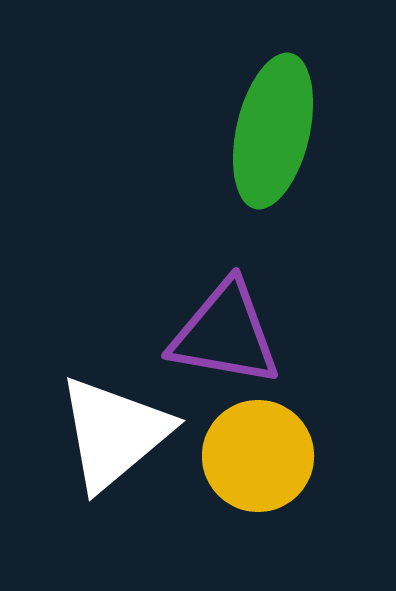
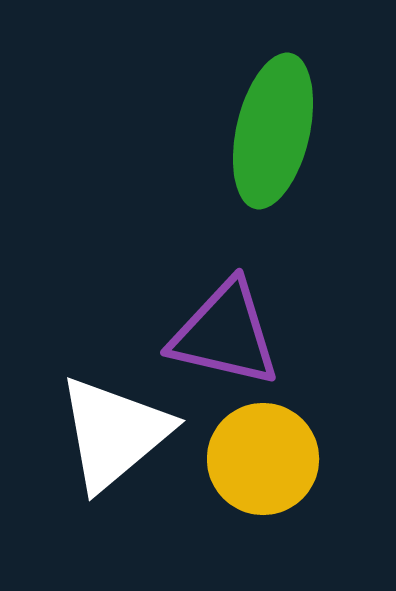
purple triangle: rotated 3 degrees clockwise
yellow circle: moved 5 px right, 3 px down
